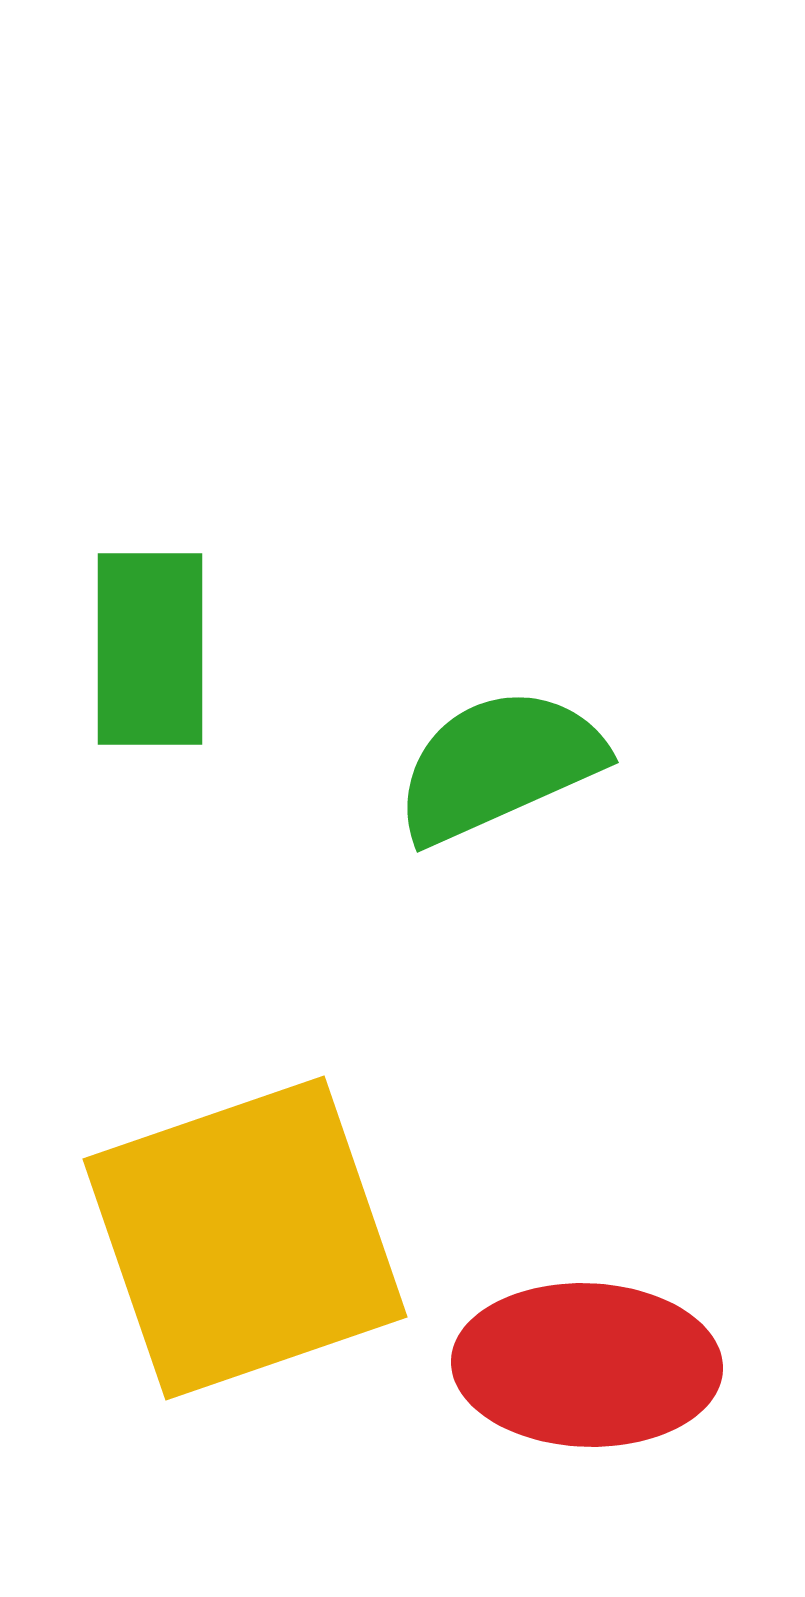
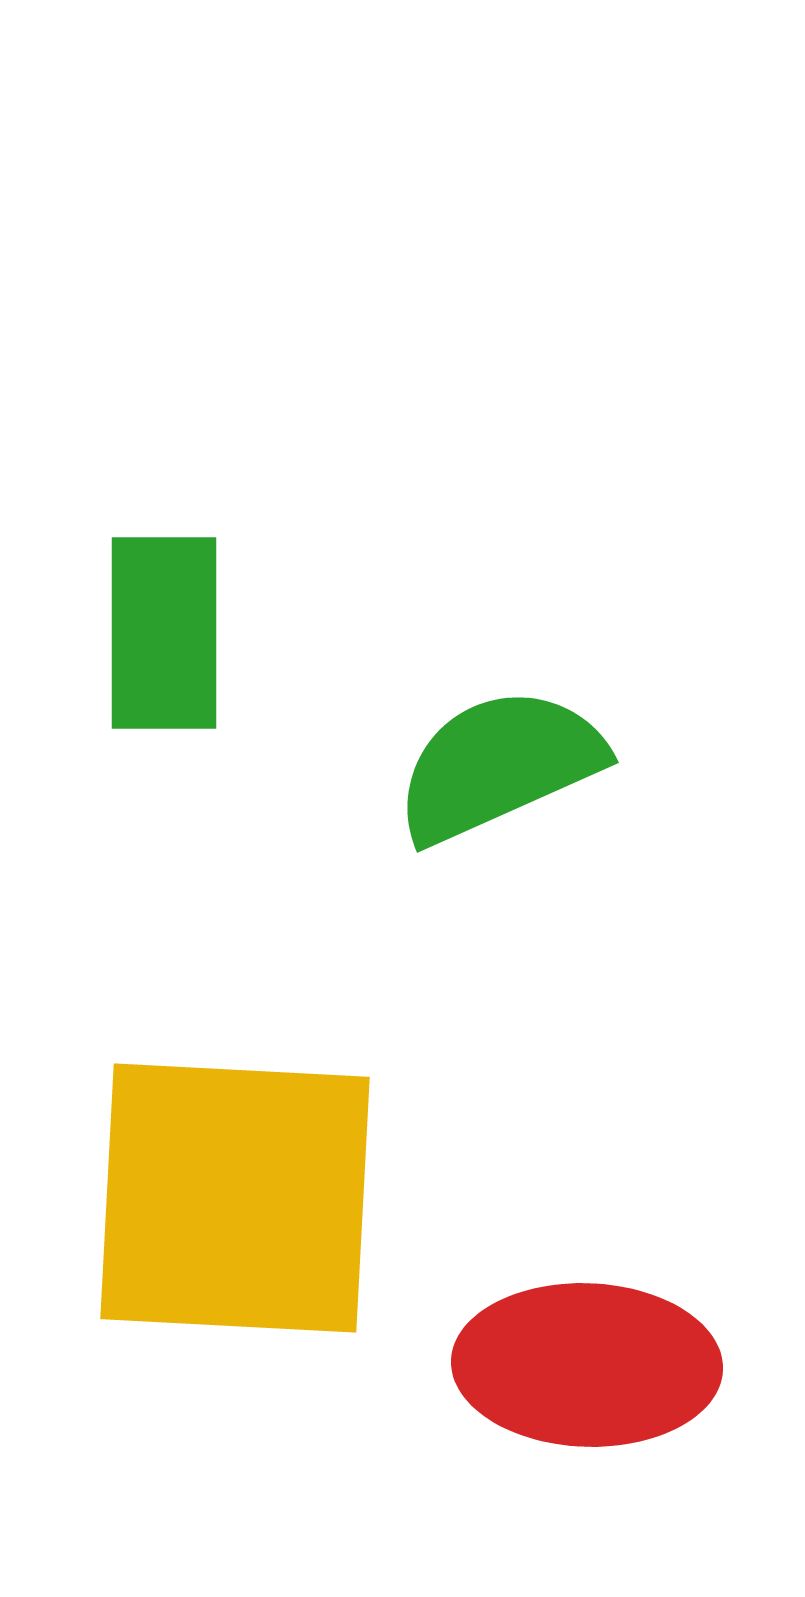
green rectangle: moved 14 px right, 16 px up
yellow square: moved 10 px left, 40 px up; rotated 22 degrees clockwise
